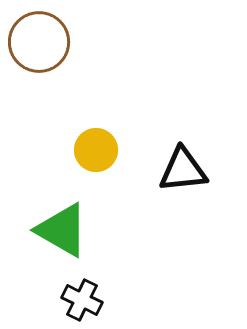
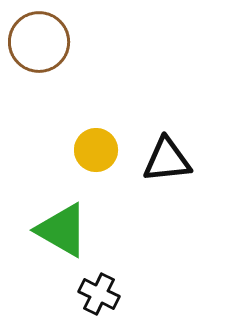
black triangle: moved 16 px left, 10 px up
black cross: moved 17 px right, 6 px up
